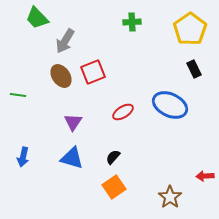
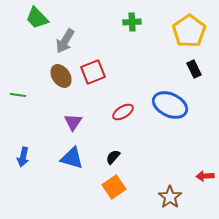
yellow pentagon: moved 1 px left, 2 px down
